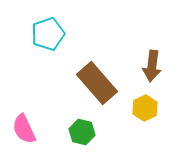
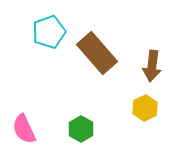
cyan pentagon: moved 1 px right, 2 px up
brown rectangle: moved 30 px up
green hexagon: moved 1 px left, 3 px up; rotated 15 degrees clockwise
